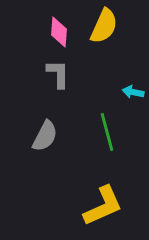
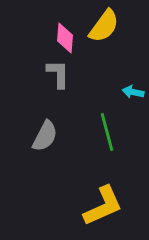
yellow semicircle: rotated 12 degrees clockwise
pink diamond: moved 6 px right, 6 px down
